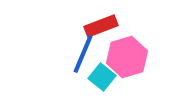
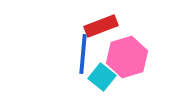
blue line: rotated 18 degrees counterclockwise
